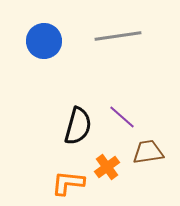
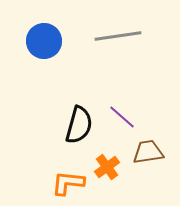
black semicircle: moved 1 px right, 1 px up
